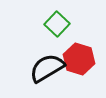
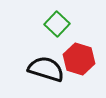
black semicircle: moved 1 px left, 1 px down; rotated 48 degrees clockwise
